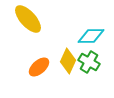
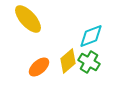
cyan diamond: rotated 20 degrees counterclockwise
yellow diamond: rotated 25 degrees clockwise
